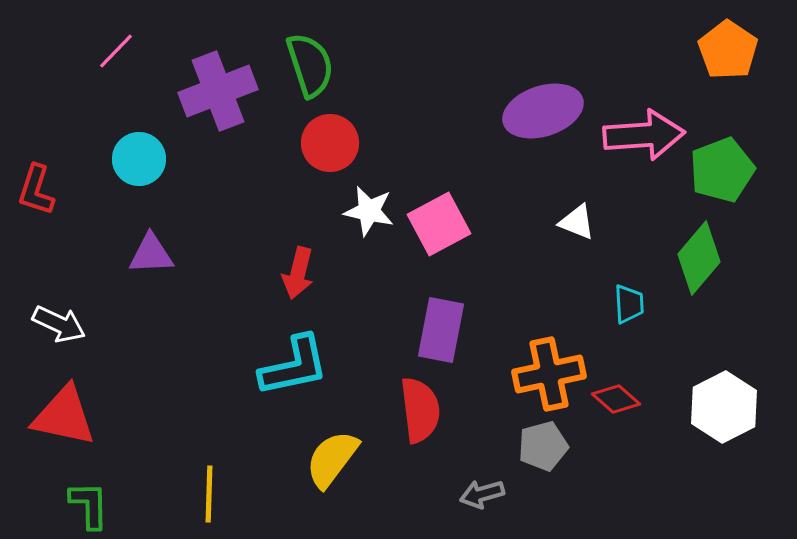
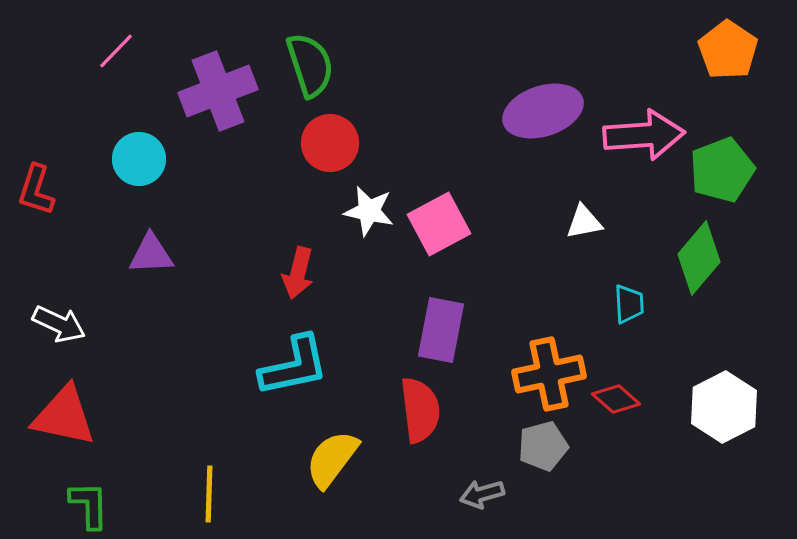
white triangle: moved 7 px right; rotated 33 degrees counterclockwise
